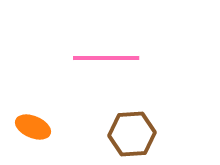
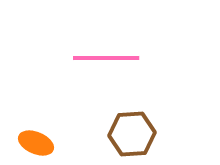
orange ellipse: moved 3 px right, 16 px down
